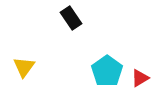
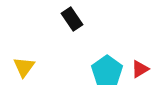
black rectangle: moved 1 px right, 1 px down
red triangle: moved 9 px up
